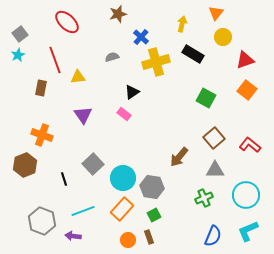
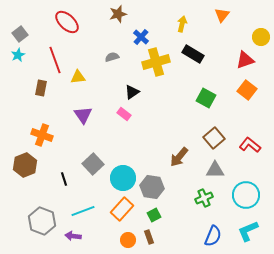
orange triangle at (216, 13): moved 6 px right, 2 px down
yellow circle at (223, 37): moved 38 px right
